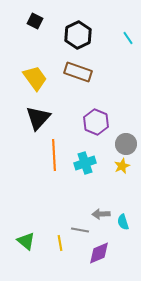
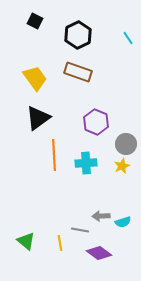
black triangle: rotated 12 degrees clockwise
cyan cross: moved 1 px right; rotated 15 degrees clockwise
gray arrow: moved 2 px down
cyan semicircle: rotated 91 degrees counterclockwise
purple diamond: rotated 60 degrees clockwise
